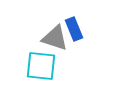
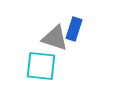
blue rectangle: rotated 40 degrees clockwise
